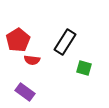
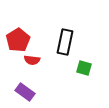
black rectangle: rotated 20 degrees counterclockwise
